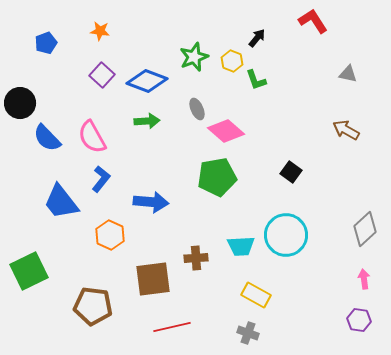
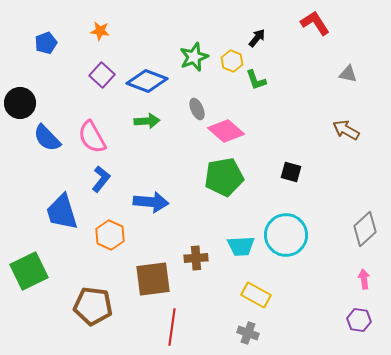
red L-shape: moved 2 px right, 2 px down
black square: rotated 20 degrees counterclockwise
green pentagon: moved 7 px right
blue trapezoid: moved 1 px right, 10 px down; rotated 21 degrees clockwise
red line: rotated 69 degrees counterclockwise
